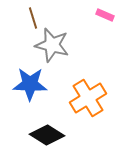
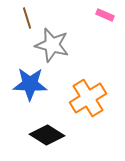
brown line: moved 6 px left
